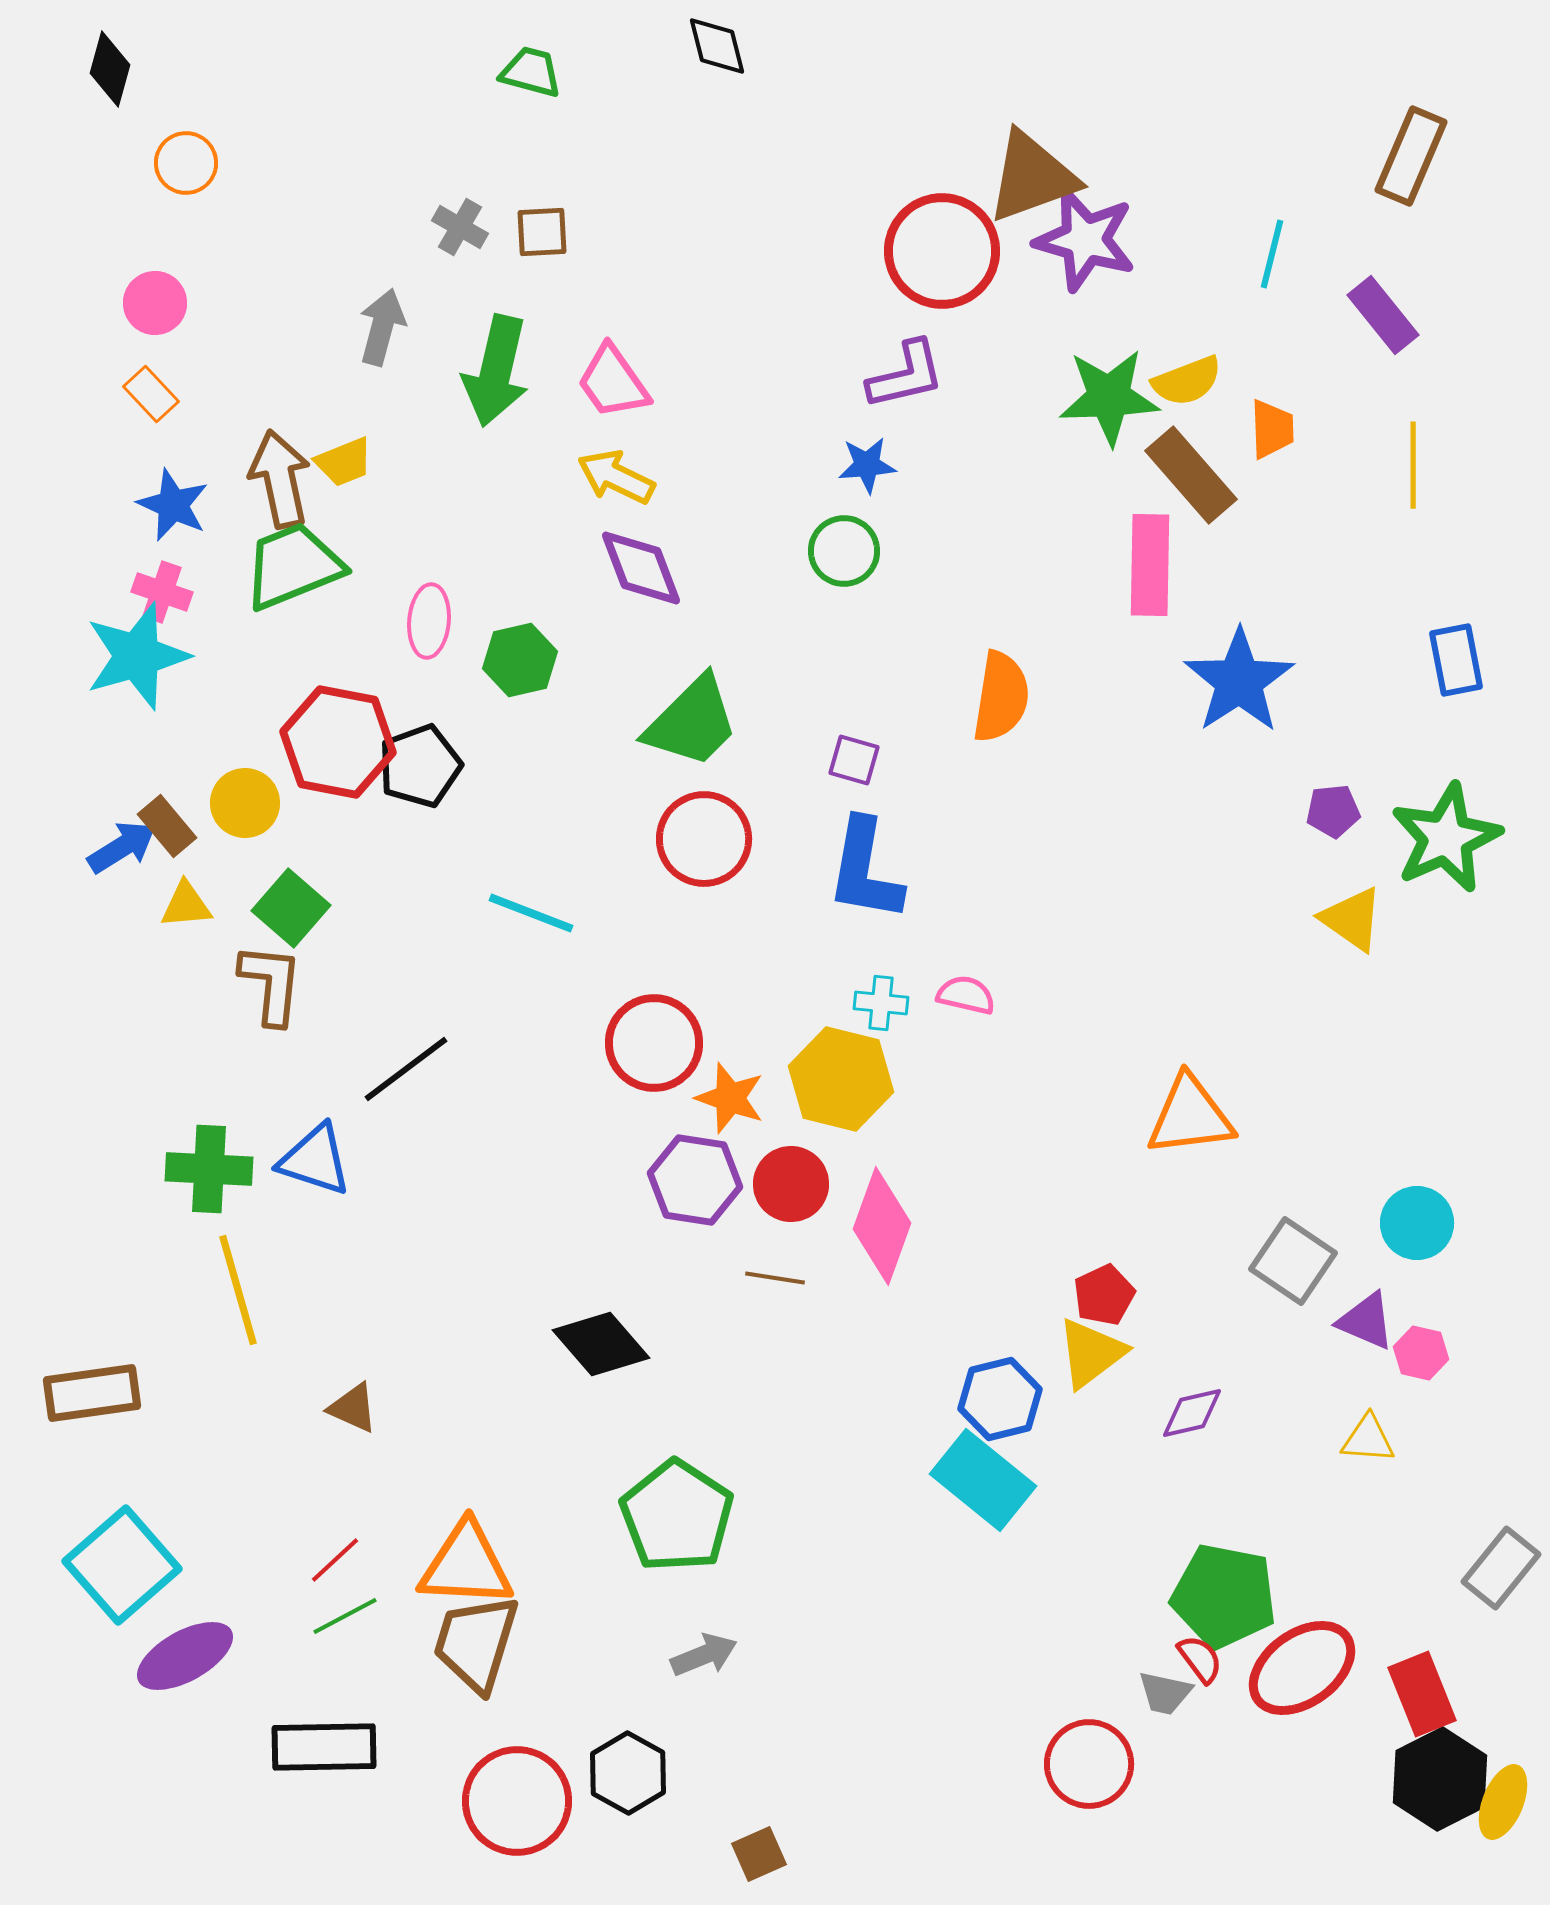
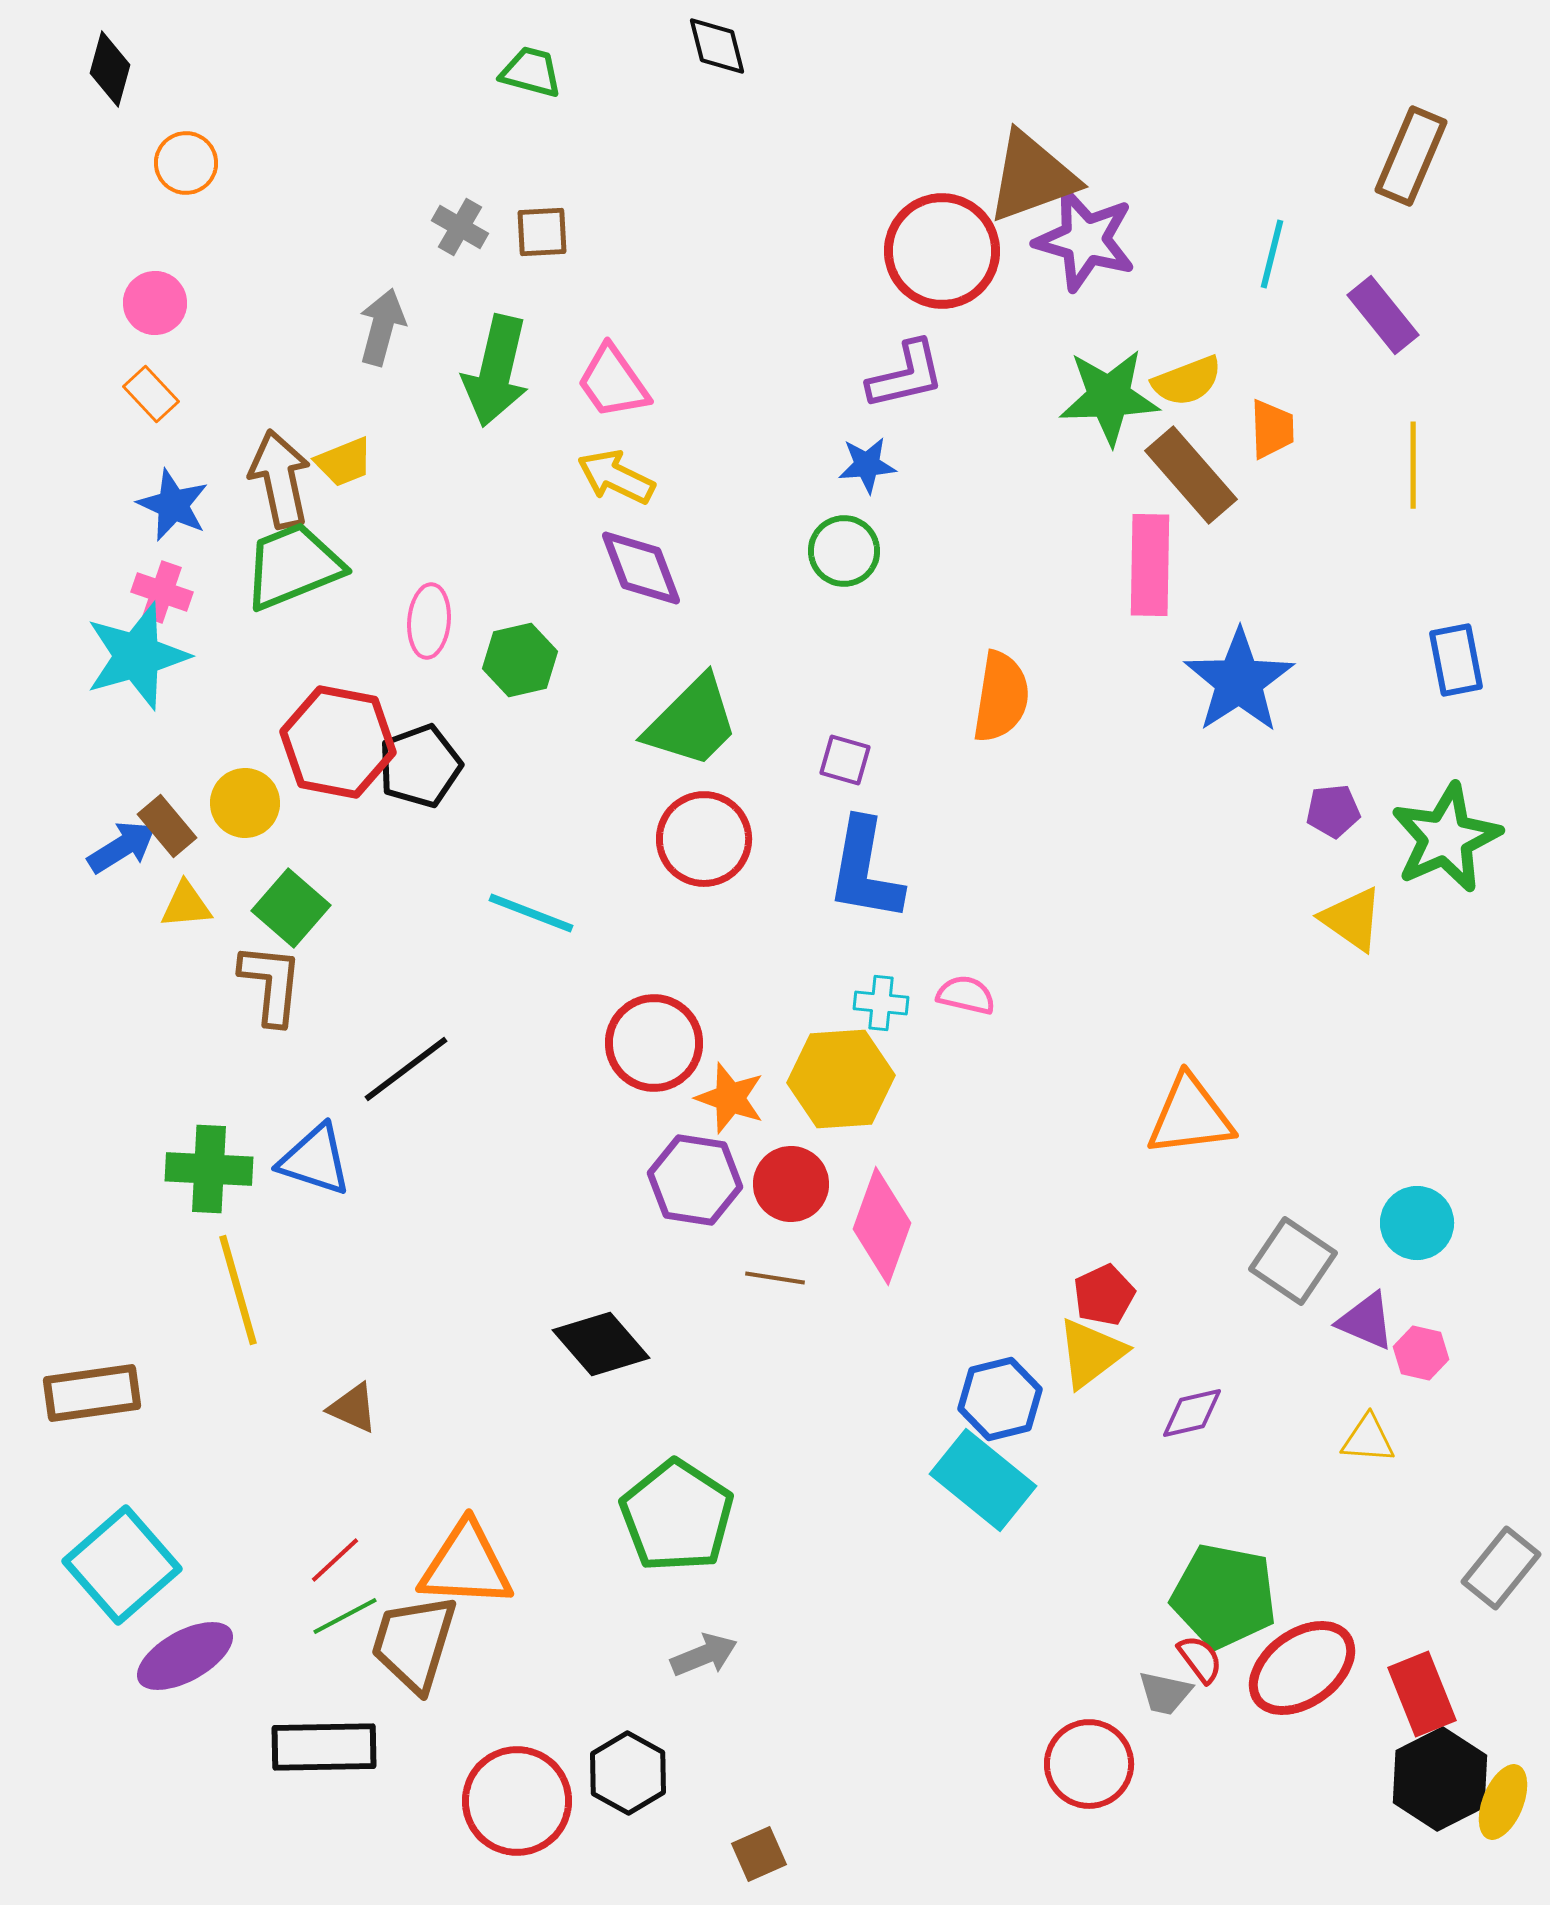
purple square at (854, 760): moved 9 px left
yellow hexagon at (841, 1079): rotated 18 degrees counterclockwise
brown trapezoid at (476, 1643): moved 62 px left
